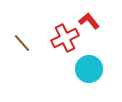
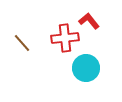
red cross: rotated 20 degrees clockwise
cyan circle: moved 3 px left, 1 px up
